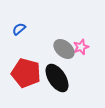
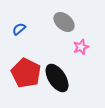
gray ellipse: moved 27 px up
red pentagon: rotated 12 degrees clockwise
